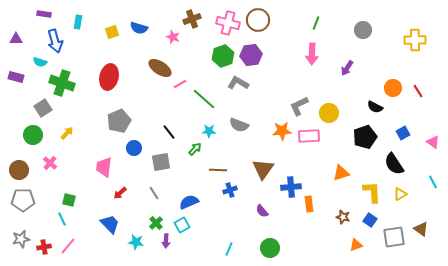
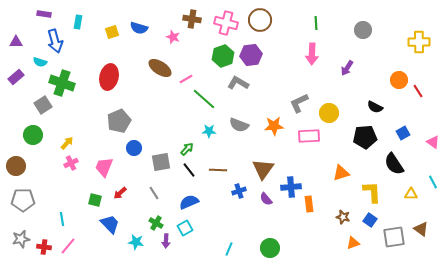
brown cross at (192, 19): rotated 30 degrees clockwise
brown circle at (258, 20): moved 2 px right
pink cross at (228, 23): moved 2 px left
green line at (316, 23): rotated 24 degrees counterclockwise
purple triangle at (16, 39): moved 3 px down
yellow cross at (415, 40): moved 4 px right, 2 px down
purple rectangle at (16, 77): rotated 56 degrees counterclockwise
pink line at (180, 84): moved 6 px right, 5 px up
orange circle at (393, 88): moved 6 px right, 8 px up
gray L-shape at (299, 106): moved 3 px up
gray square at (43, 108): moved 3 px up
orange star at (282, 131): moved 8 px left, 5 px up
black line at (169, 132): moved 20 px right, 38 px down
yellow arrow at (67, 133): moved 10 px down
black pentagon at (365, 137): rotated 15 degrees clockwise
green arrow at (195, 149): moved 8 px left
pink cross at (50, 163): moved 21 px right; rotated 24 degrees clockwise
pink trapezoid at (104, 167): rotated 15 degrees clockwise
brown circle at (19, 170): moved 3 px left, 4 px up
blue cross at (230, 190): moved 9 px right, 1 px down
yellow triangle at (400, 194): moved 11 px right; rotated 32 degrees clockwise
green square at (69, 200): moved 26 px right
purple semicircle at (262, 211): moved 4 px right, 12 px up
cyan line at (62, 219): rotated 16 degrees clockwise
green cross at (156, 223): rotated 16 degrees counterclockwise
cyan square at (182, 225): moved 3 px right, 3 px down
orange triangle at (356, 245): moved 3 px left, 2 px up
red cross at (44, 247): rotated 16 degrees clockwise
